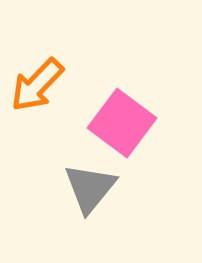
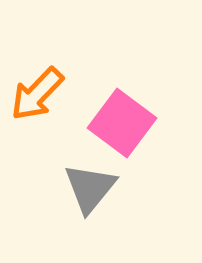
orange arrow: moved 9 px down
